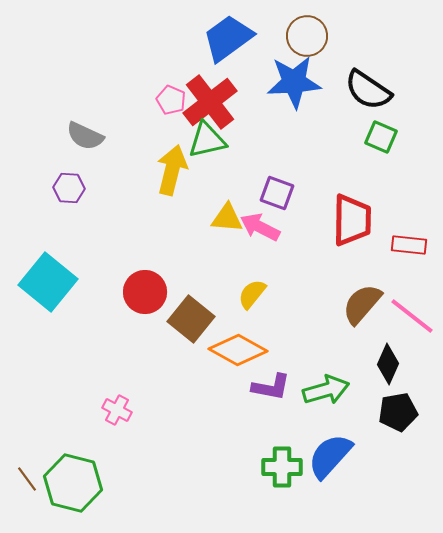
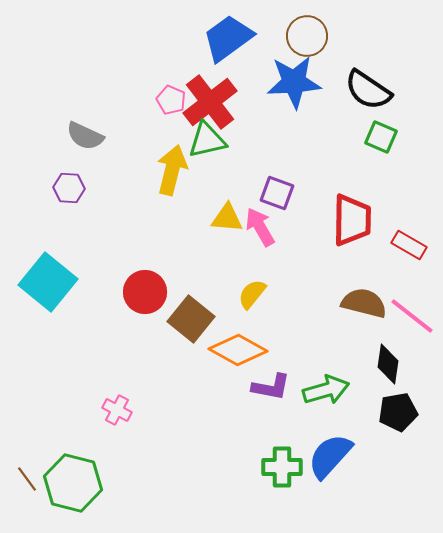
pink arrow: rotated 33 degrees clockwise
red rectangle: rotated 24 degrees clockwise
brown semicircle: moved 2 px right, 1 px up; rotated 63 degrees clockwise
black diamond: rotated 15 degrees counterclockwise
